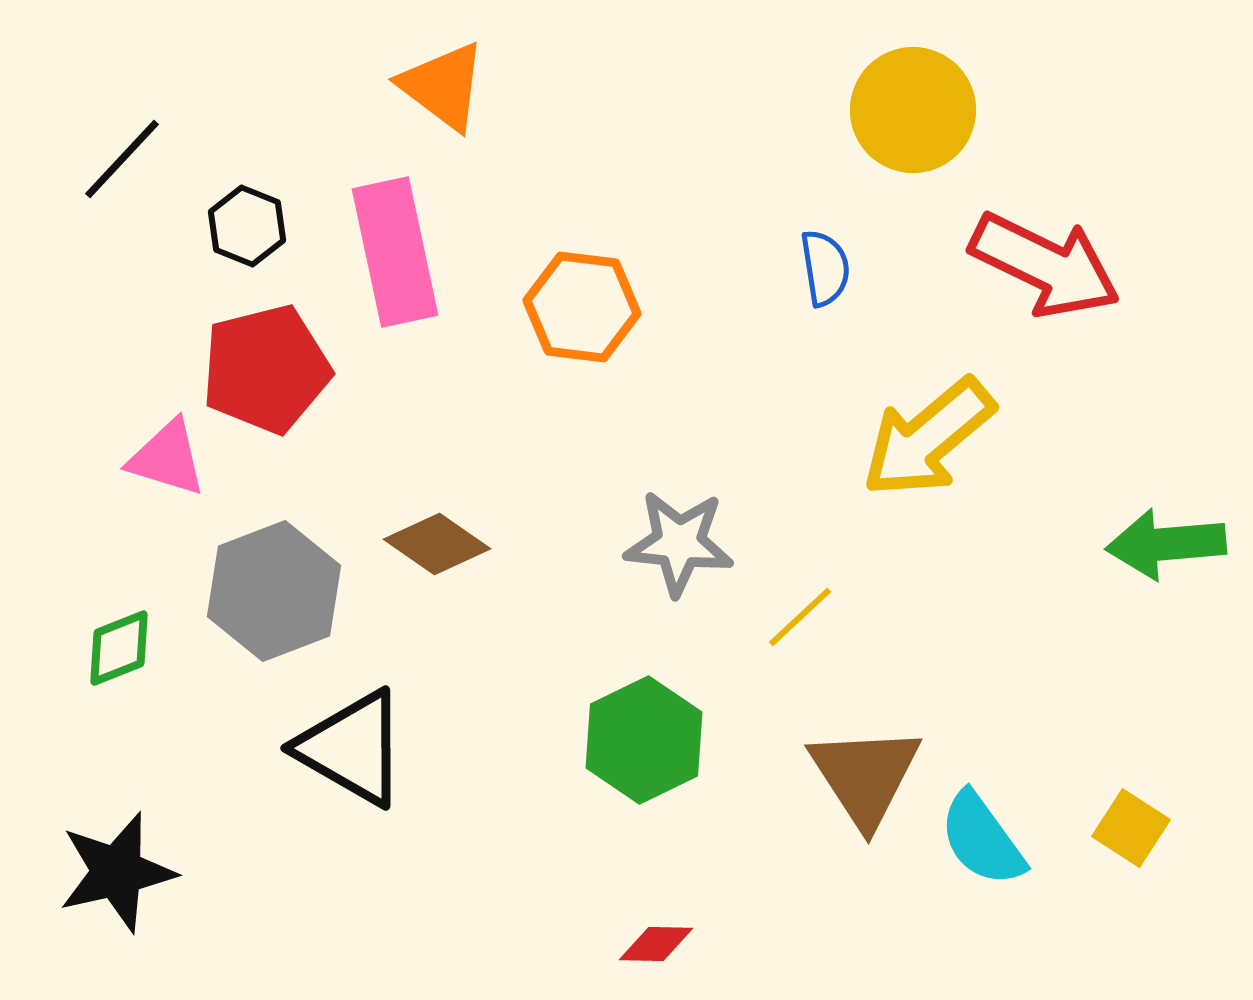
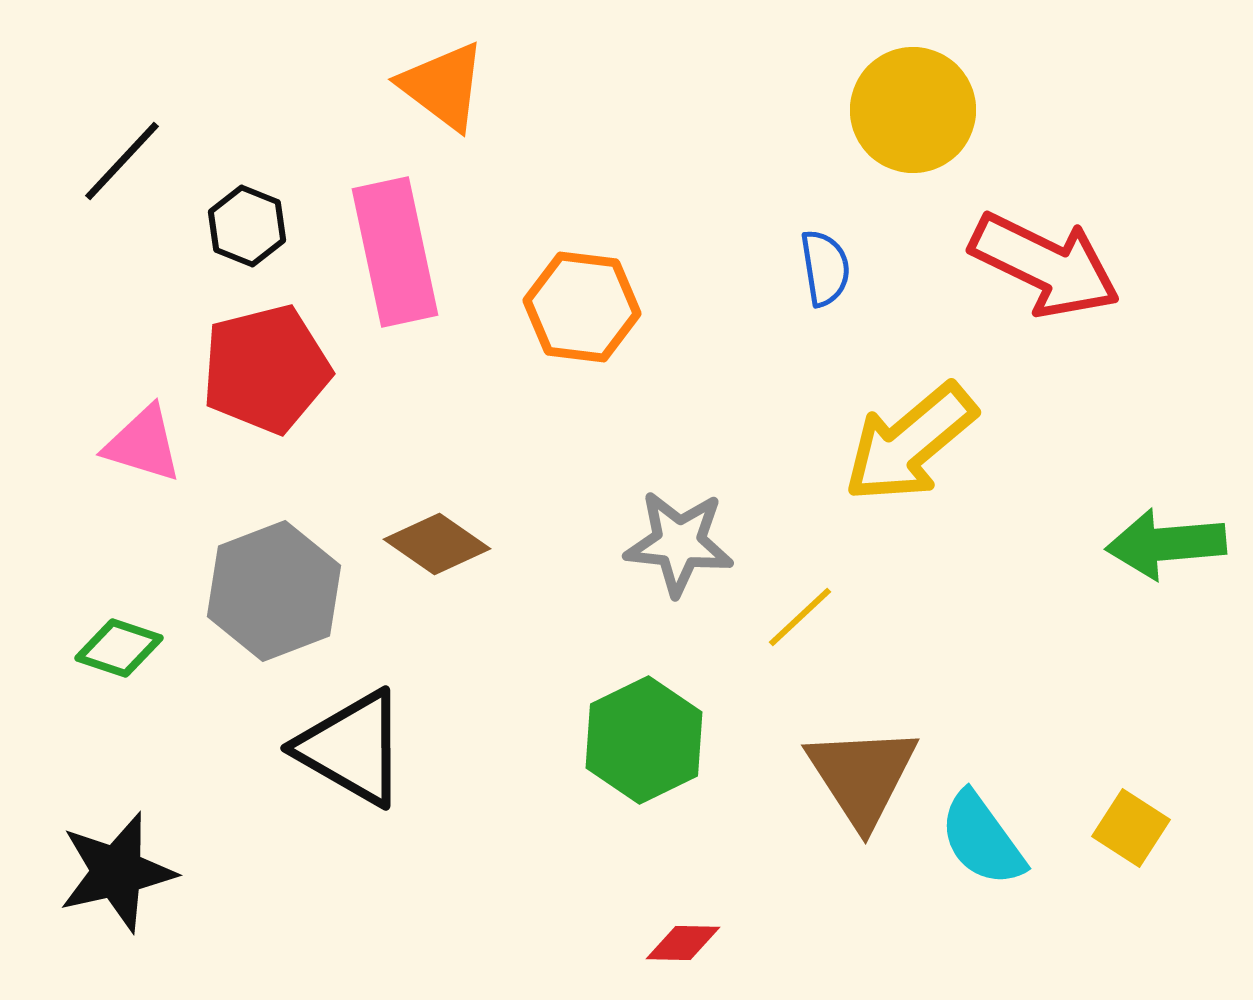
black line: moved 2 px down
yellow arrow: moved 18 px left, 5 px down
pink triangle: moved 24 px left, 14 px up
green diamond: rotated 40 degrees clockwise
brown triangle: moved 3 px left
red diamond: moved 27 px right, 1 px up
